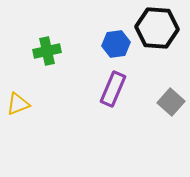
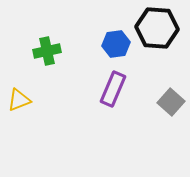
yellow triangle: moved 1 px right, 4 px up
